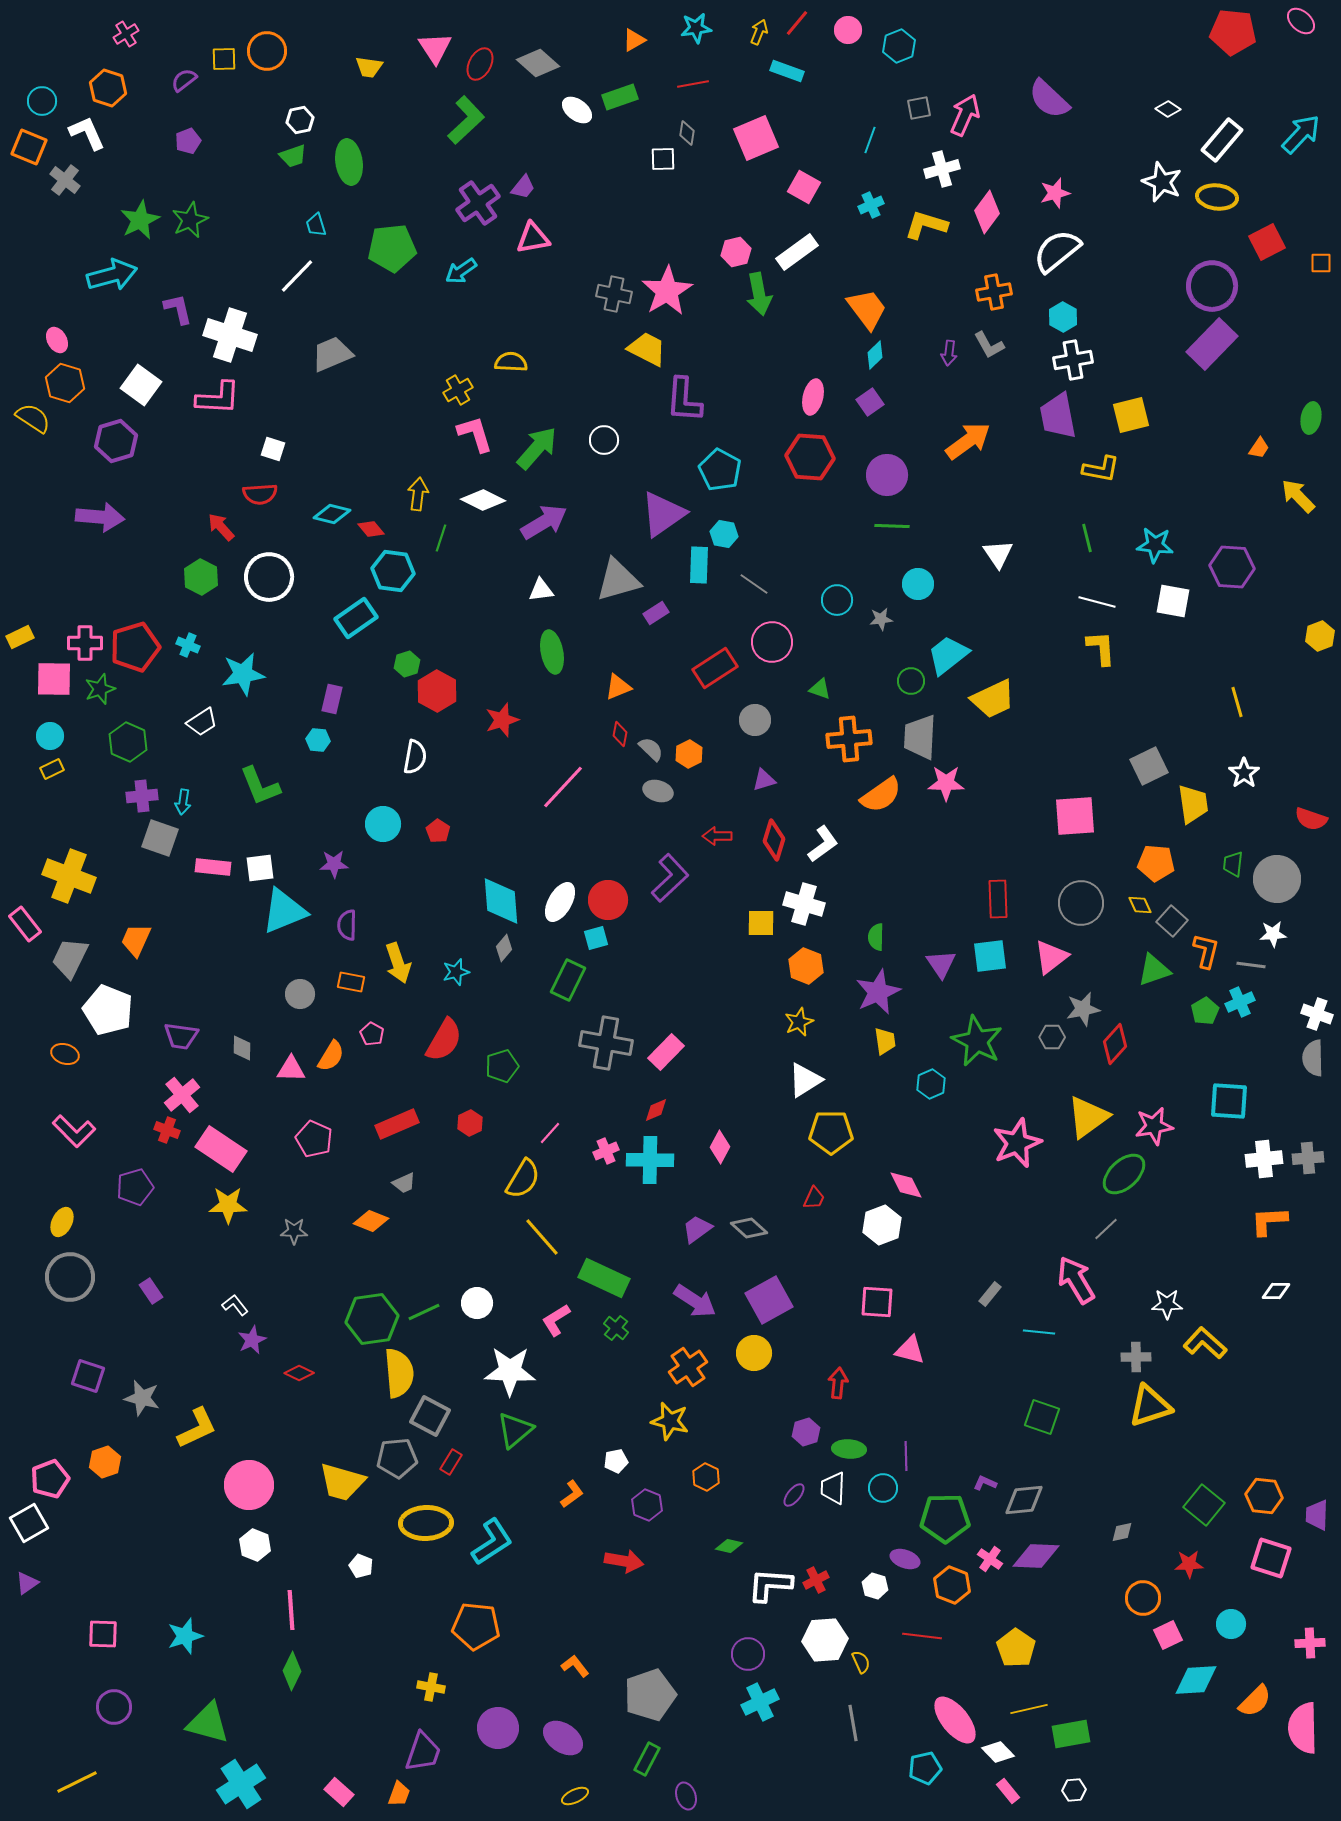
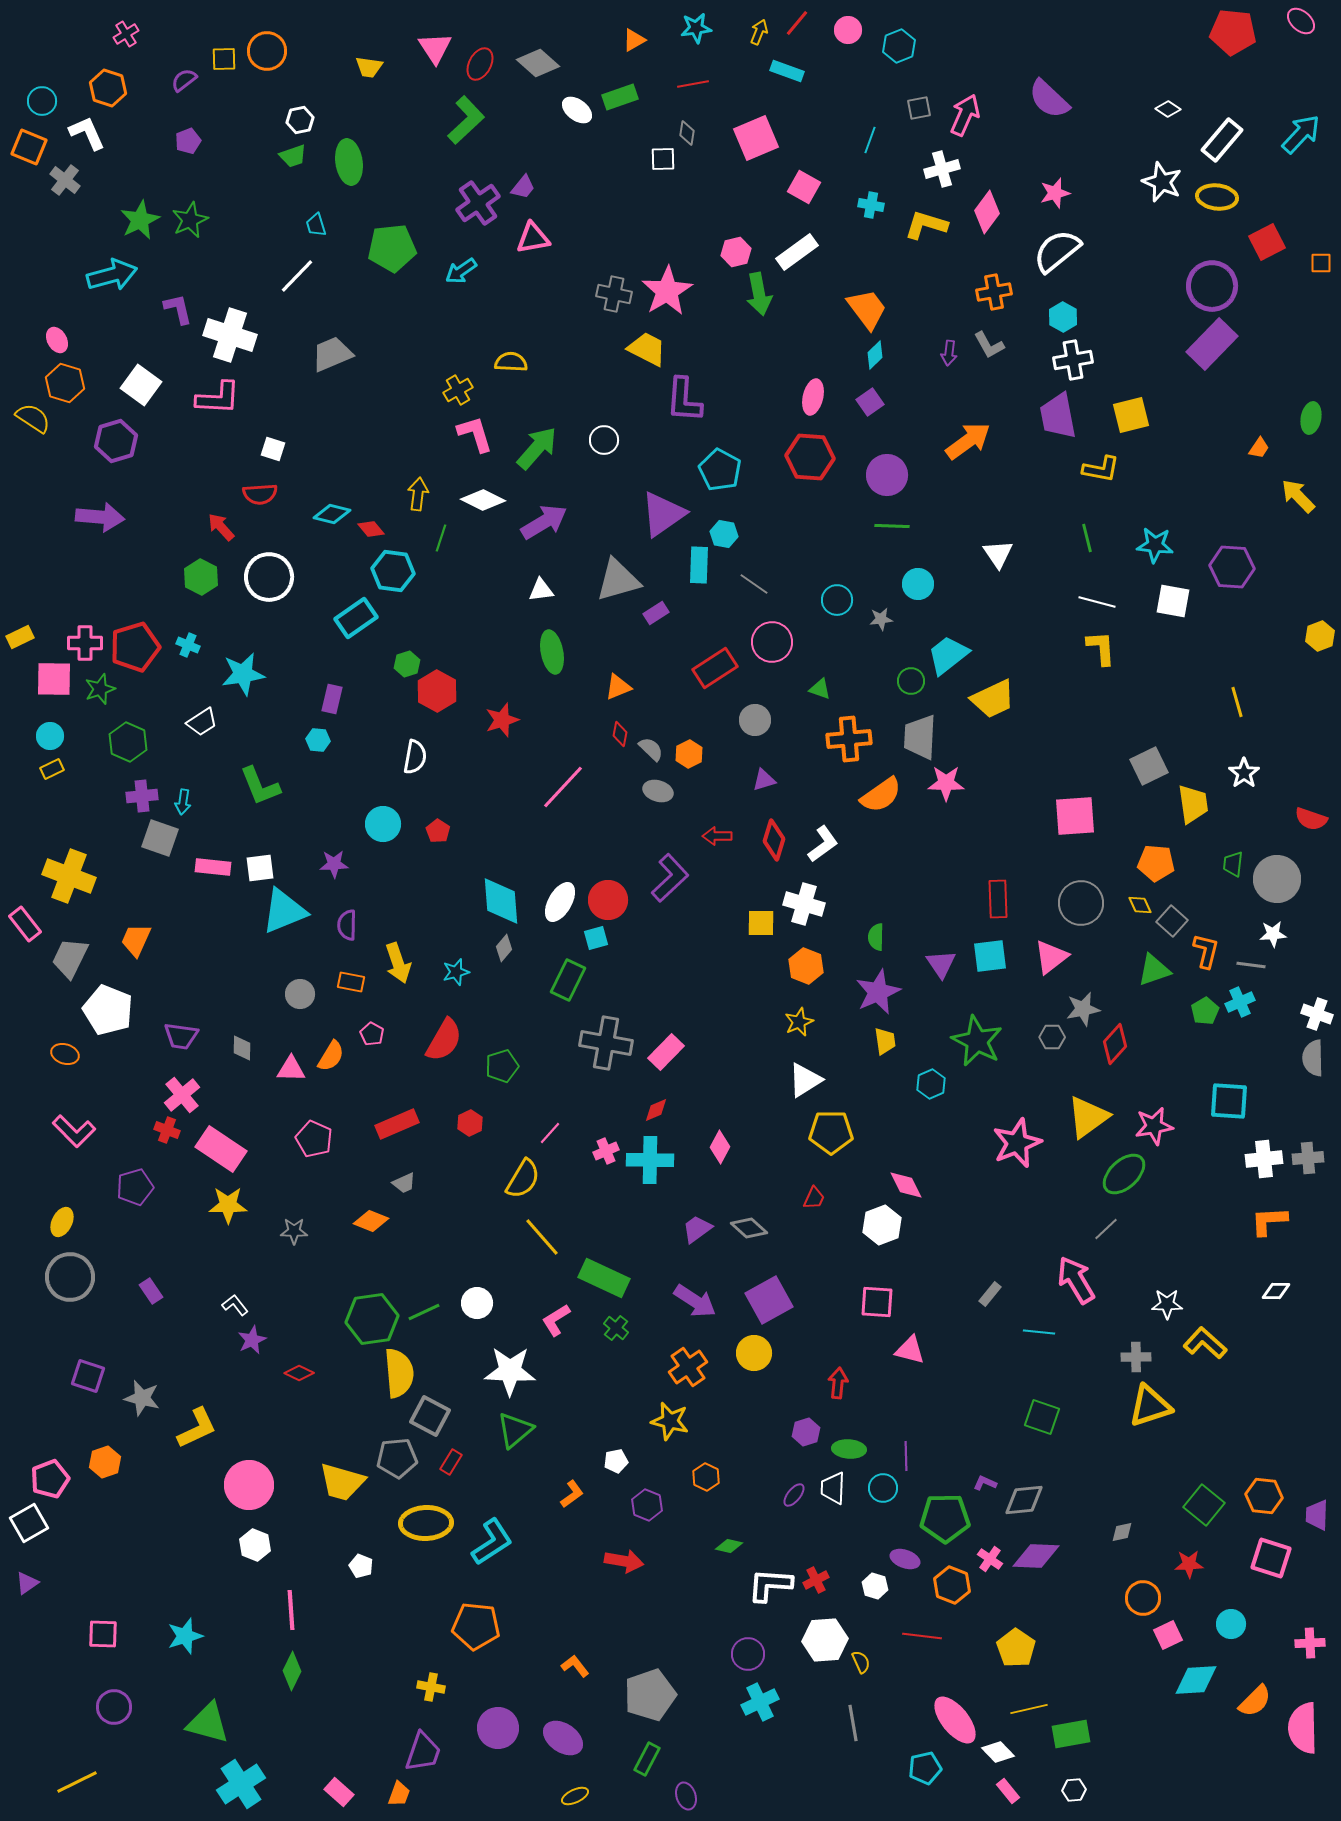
cyan cross at (871, 205): rotated 35 degrees clockwise
